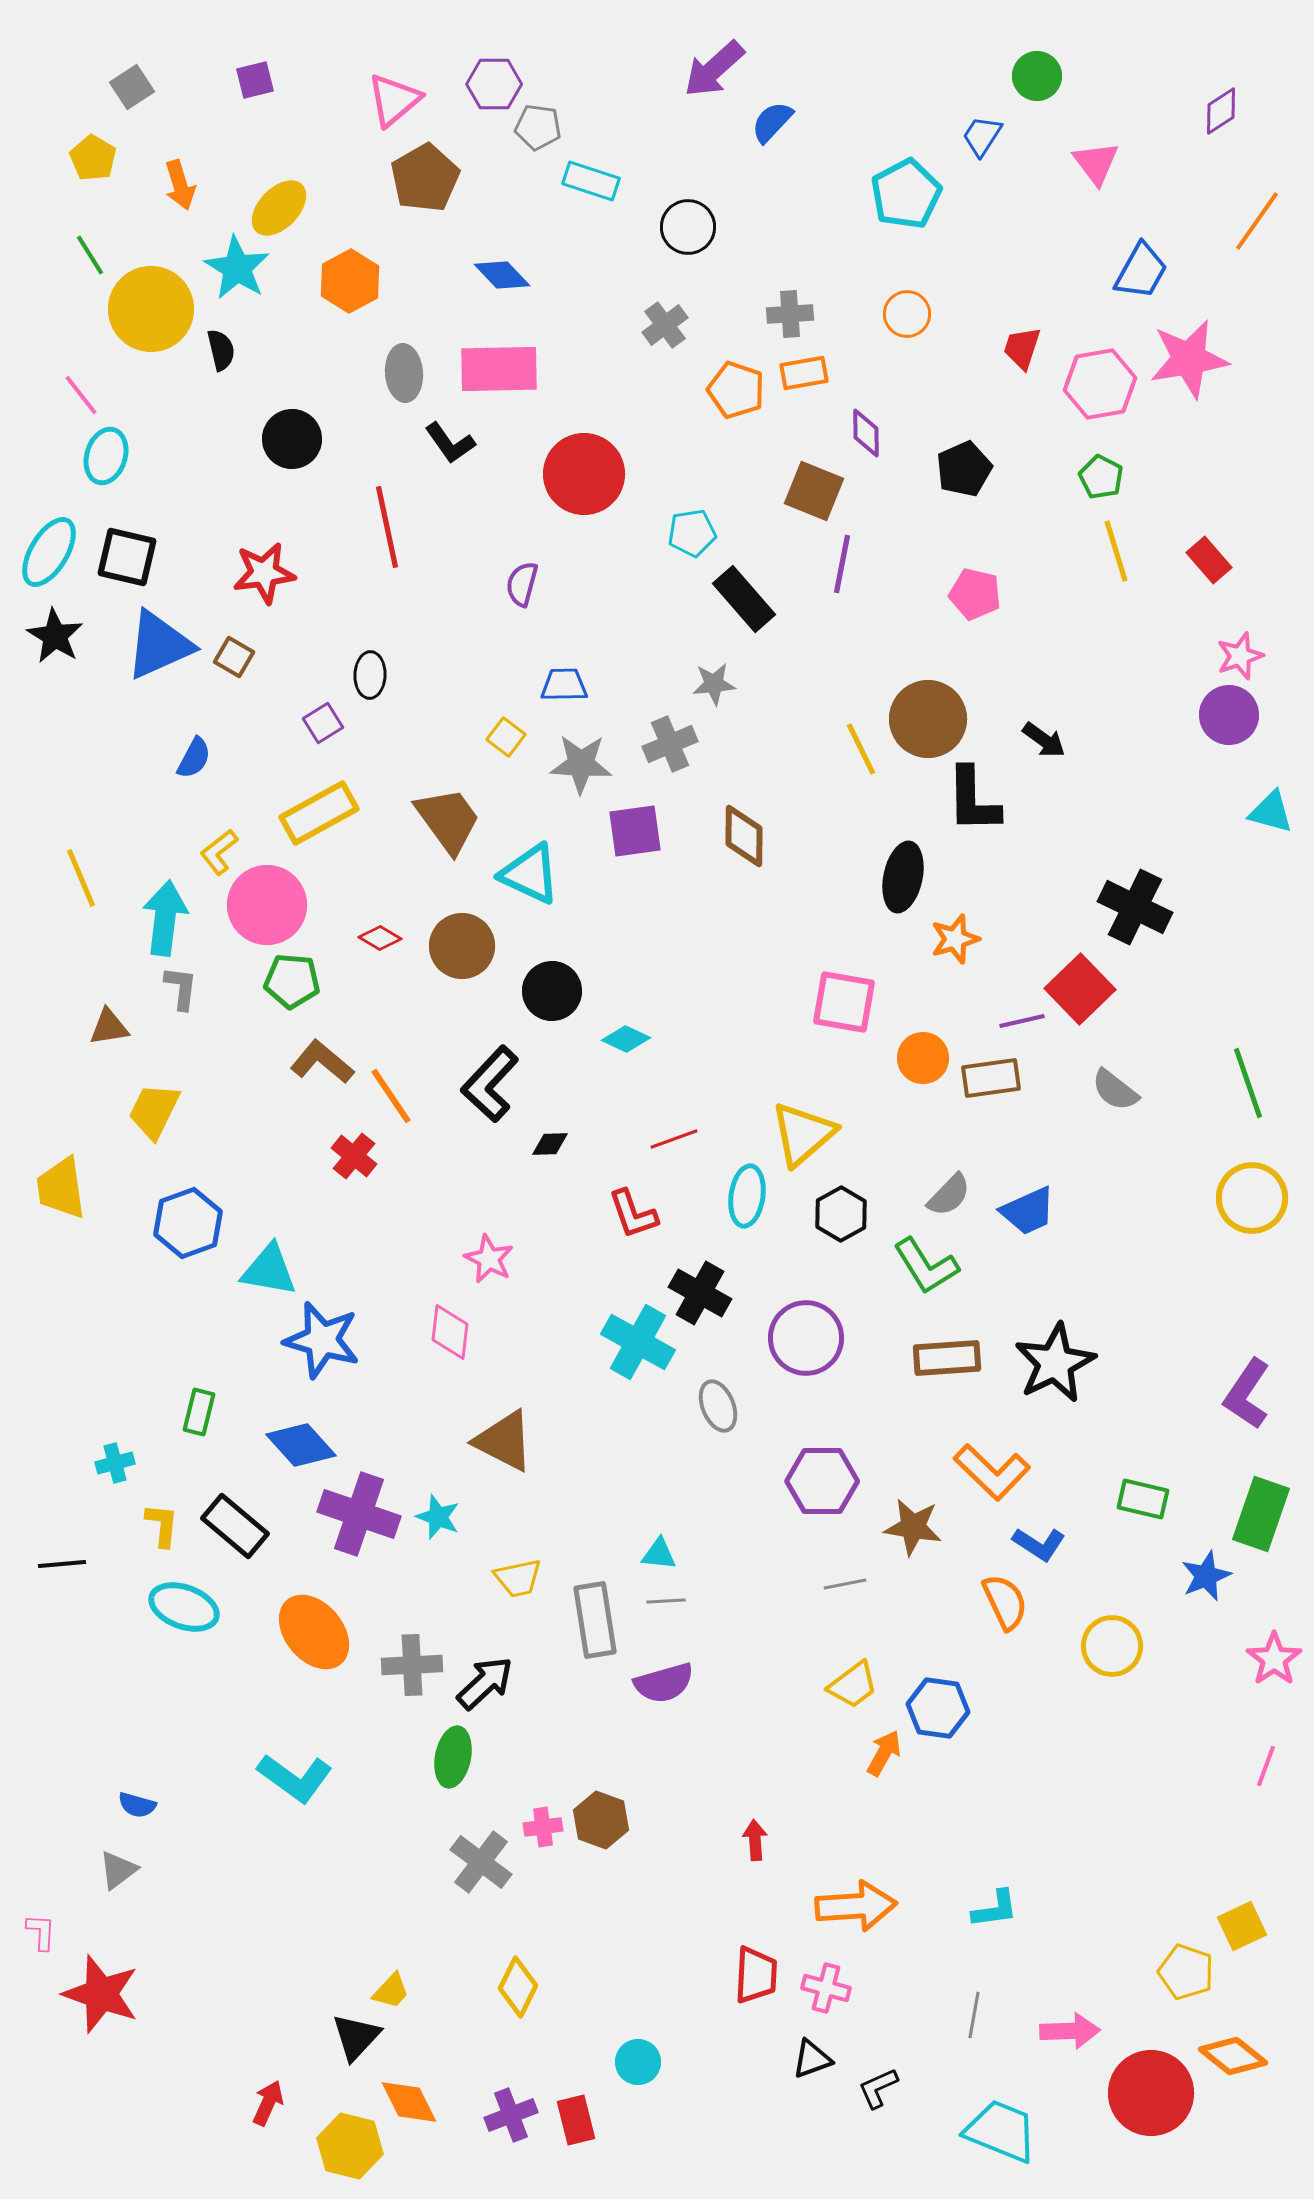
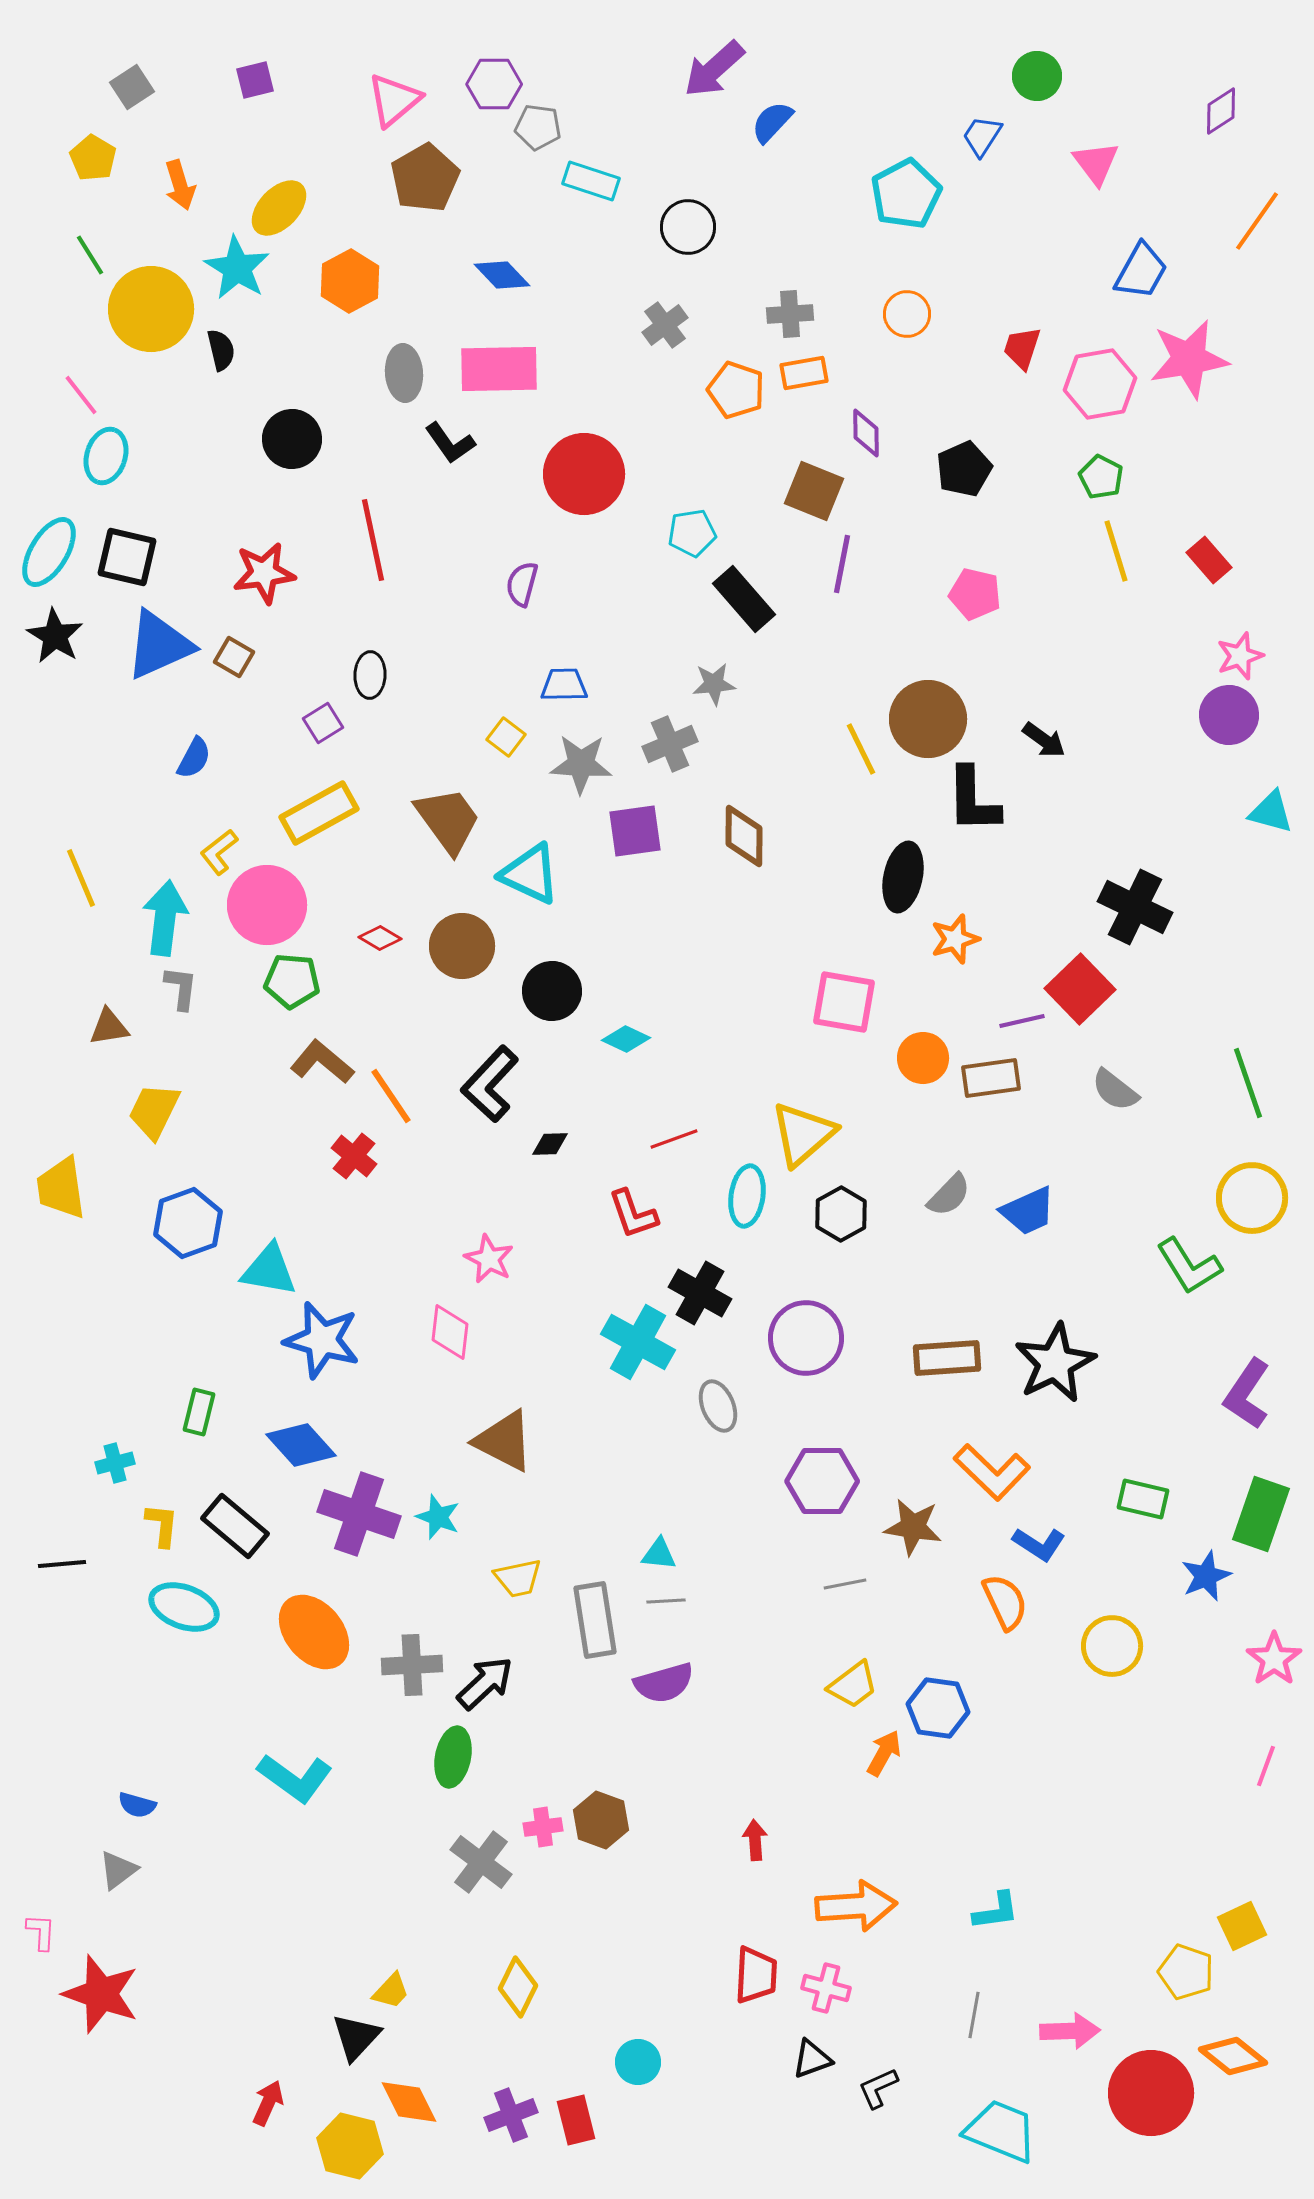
red line at (387, 527): moved 14 px left, 13 px down
green L-shape at (926, 1266): moved 263 px right
cyan L-shape at (995, 1909): moved 1 px right, 2 px down
